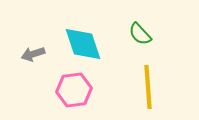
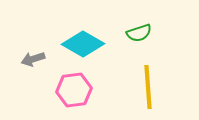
green semicircle: moved 1 px left, 1 px up; rotated 65 degrees counterclockwise
cyan diamond: rotated 42 degrees counterclockwise
gray arrow: moved 5 px down
